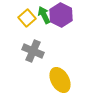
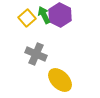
purple hexagon: moved 1 px left
gray cross: moved 3 px right, 3 px down
yellow ellipse: rotated 15 degrees counterclockwise
